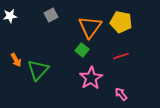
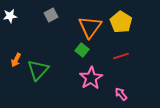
yellow pentagon: rotated 20 degrees clockwise
orange arrow: rotated 56 degrees clockwise
